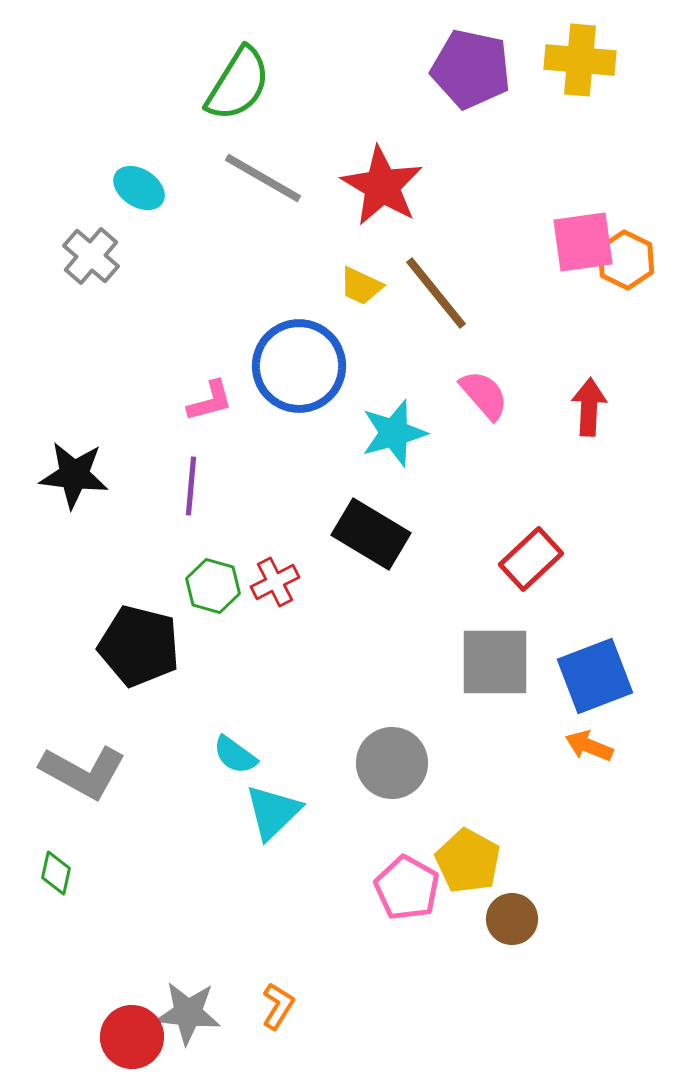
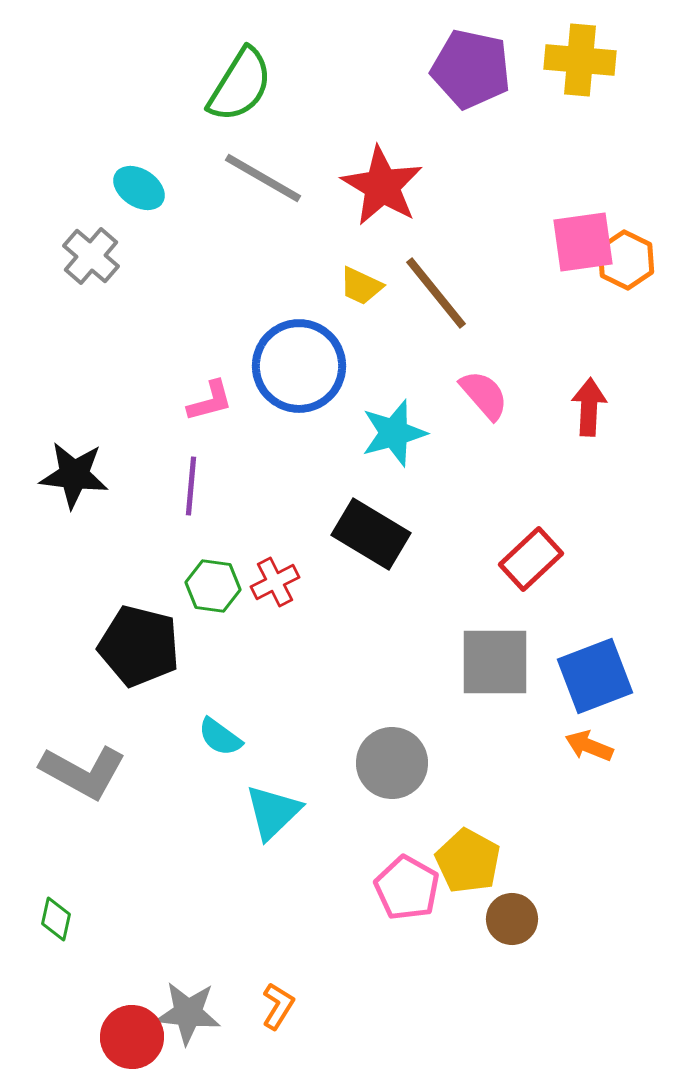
green semicircle: moved 2 px right, 1 px down
green hexagon: rotated 8 degrees counterclockwise
cyan semicircle: moved 15 px left, 18 px up
green diamond: moved 46 px down
